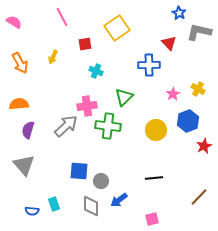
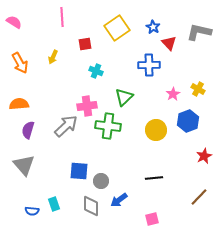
blue star: moved 26 px left, 14 px down
pink line: rotated 24 degrees clockwise
red star: moved 10 px down
